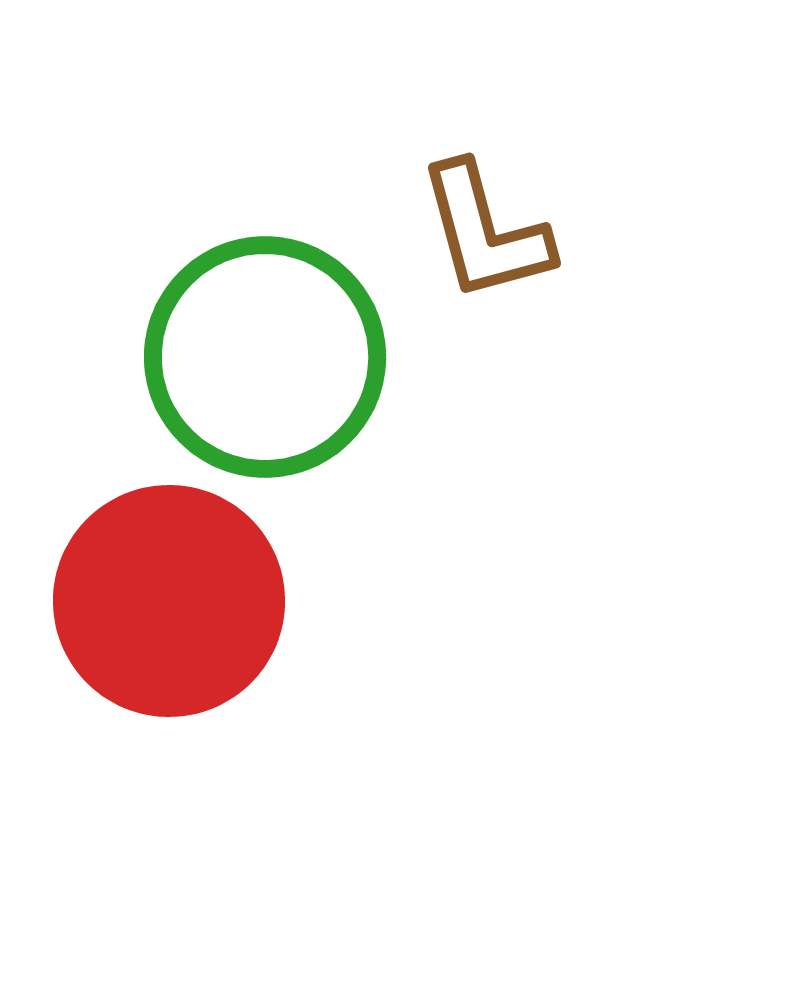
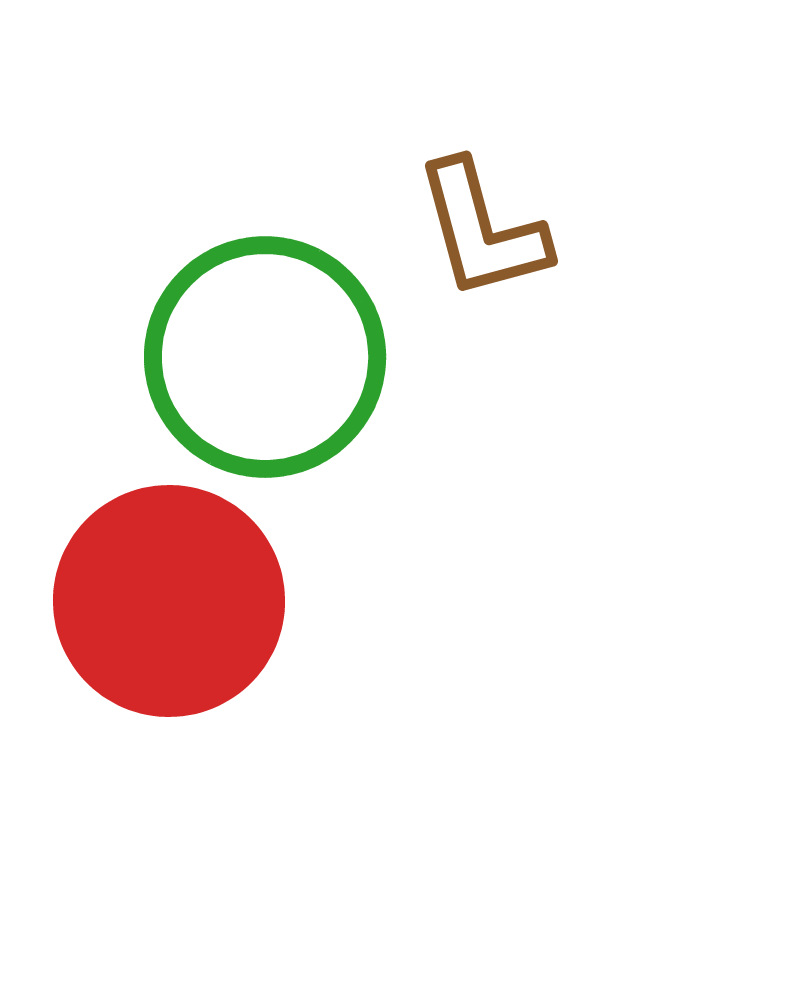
brown L-shape: moved 3 px left, 2 px up
